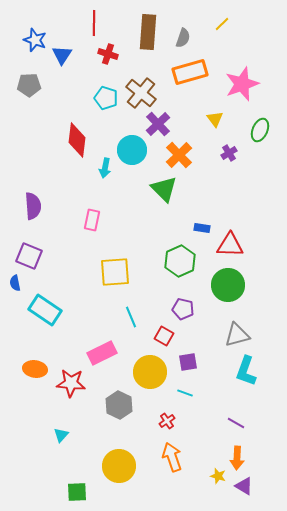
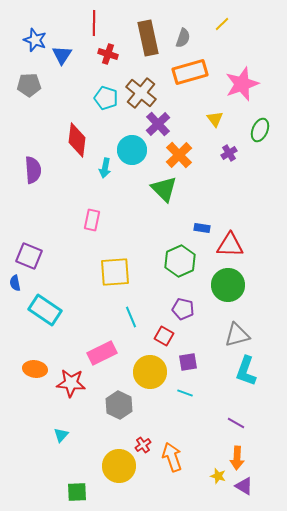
brown rectangle at (148, 32): moved 6 px down; rotated 16 degrees counterclockwise
purple semicircle at (33, 206): moved 36 px up
red cross at (167, 421): moved 24 px left, 24 px down
